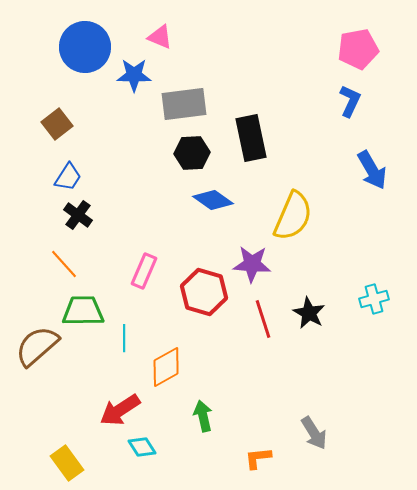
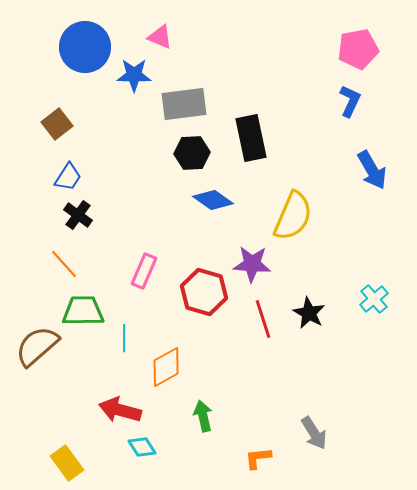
cyan cross: rotated 24 degrees counterclockwise
red arrow: rotated 48 degrees clockwise
